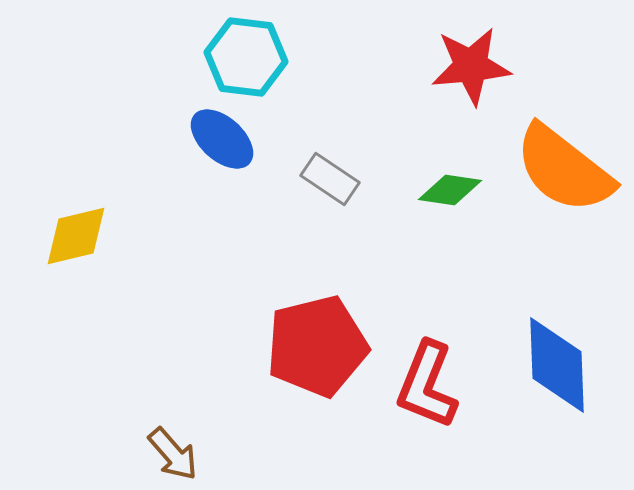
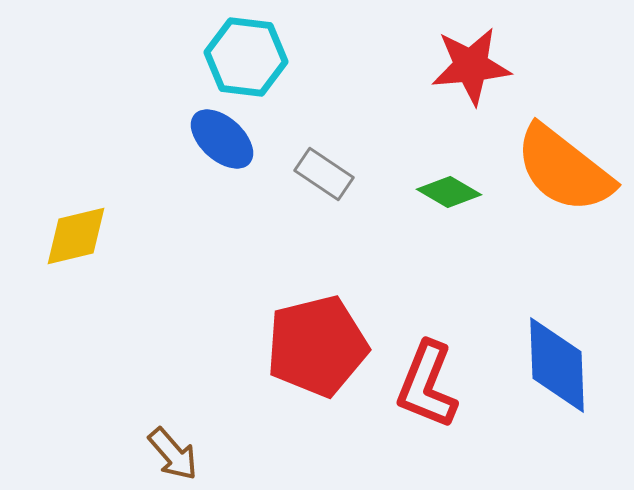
gray rectangle: moved 6 px left, 5 px up
green diamond: moved 1 px left, 2 px down; rotated 22 degrees clockwise
